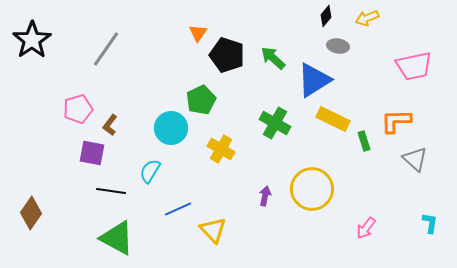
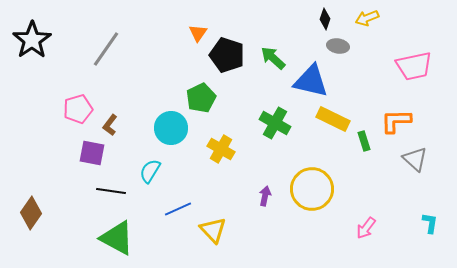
black diamond: moved 1 px left, 3 px down; rotated 20 degrees counterclockwise
blue triangle: moved 3 px left, 1 px down; rotated 45 degrees clockwise
green pentagon: moved 2 px up
